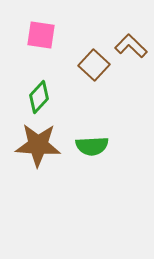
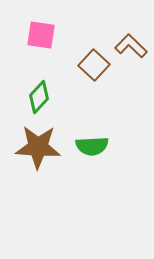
brown star: moved 2 px down
